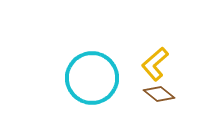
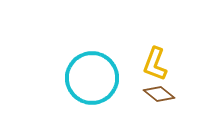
yellow L-shape: rotated 28 degrees counterclockwise
